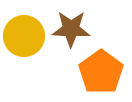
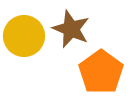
brown star: rotated 21 degrees clockwise
